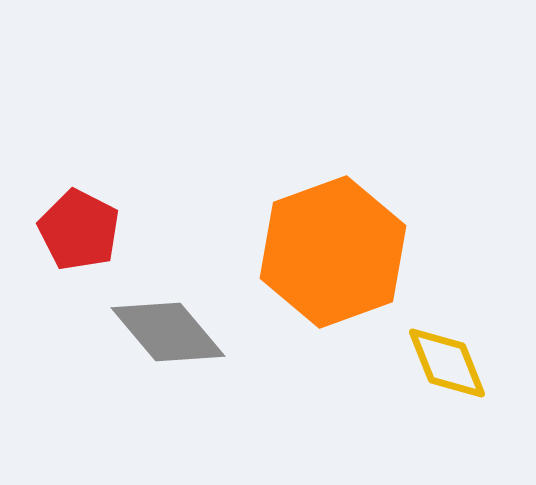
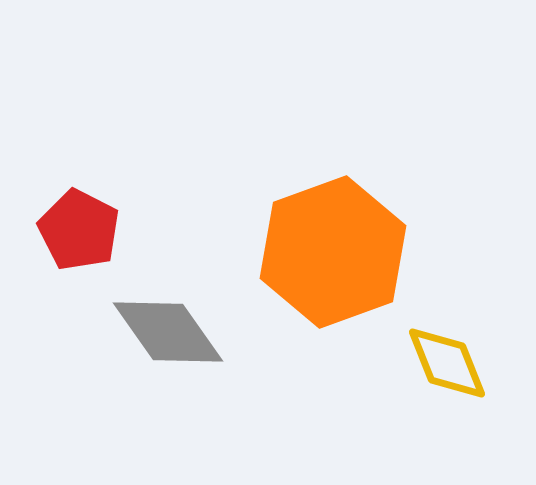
gray diamond: rotated 5 degrees clockwise
